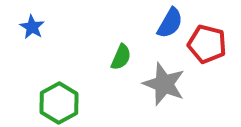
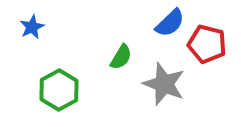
blue semicircle: rotated 16 degrees clockwise
blue star: rotated 15 degrees clockwise
green semicircle: rotated 8 degrees clockwise
green hexagon: moved 13 px up
